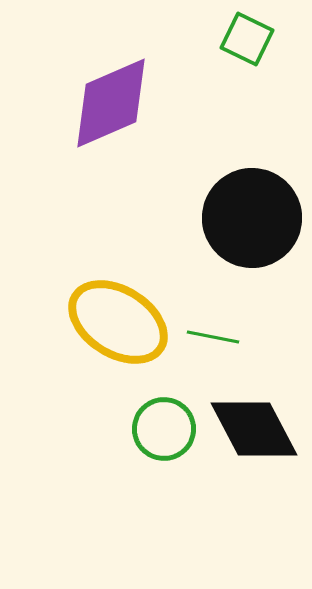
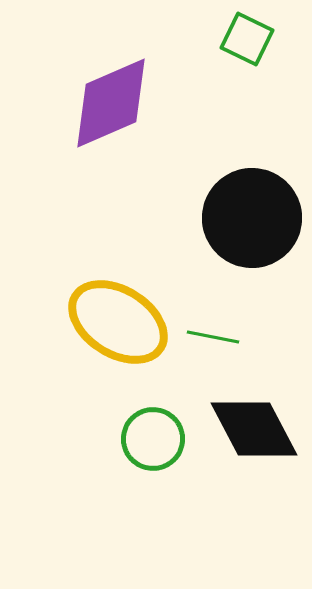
green circle: moved 11 px left, 10 px down
